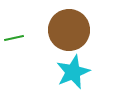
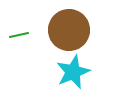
green line: moved 5 px right, 3 px up
